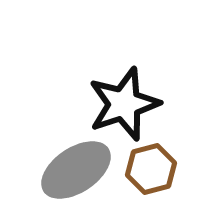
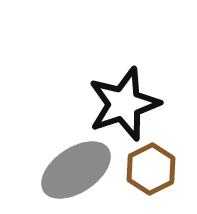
brown hexagon: rotated 12 degrees counterclockwise
